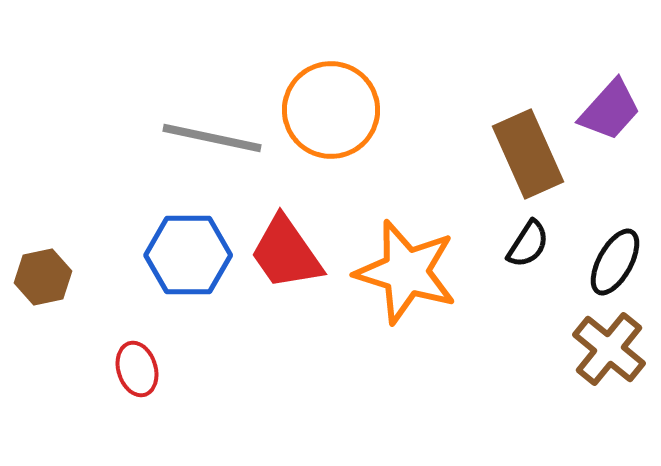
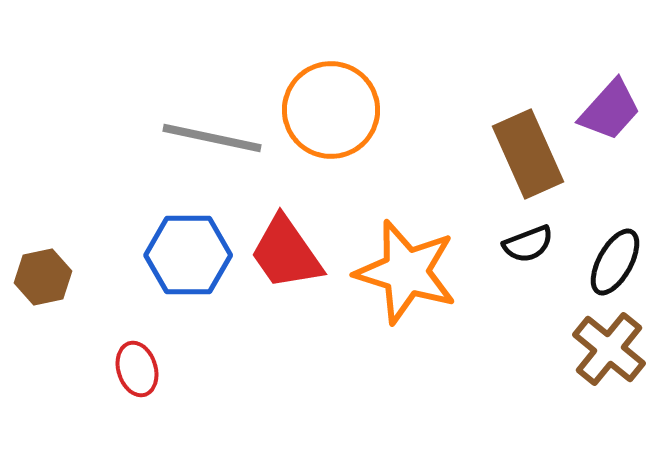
black semicircle: rotated 36 degrees clockwise
